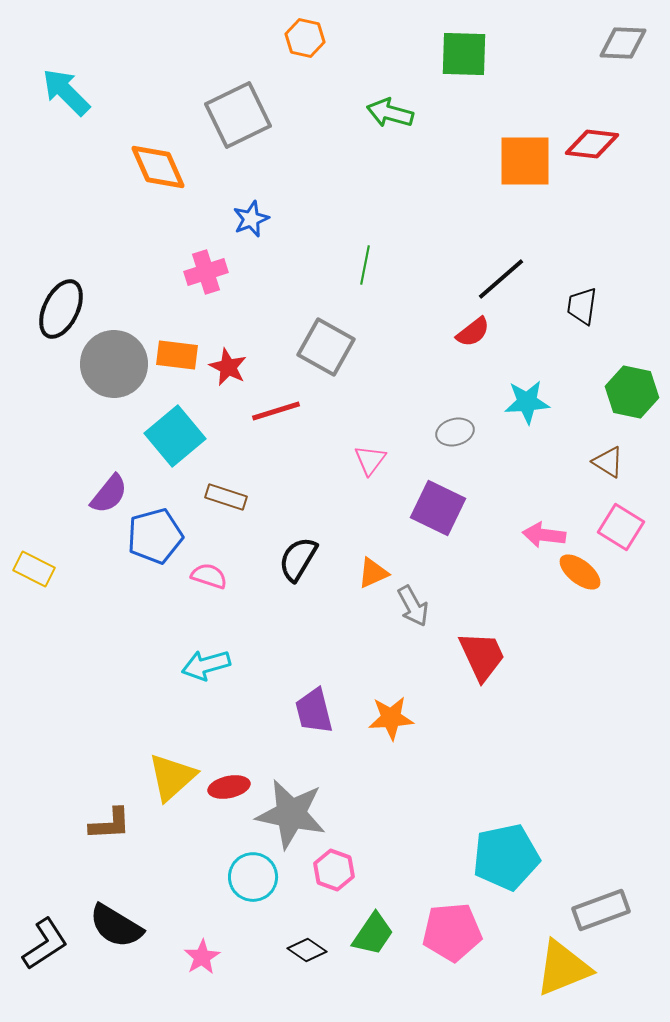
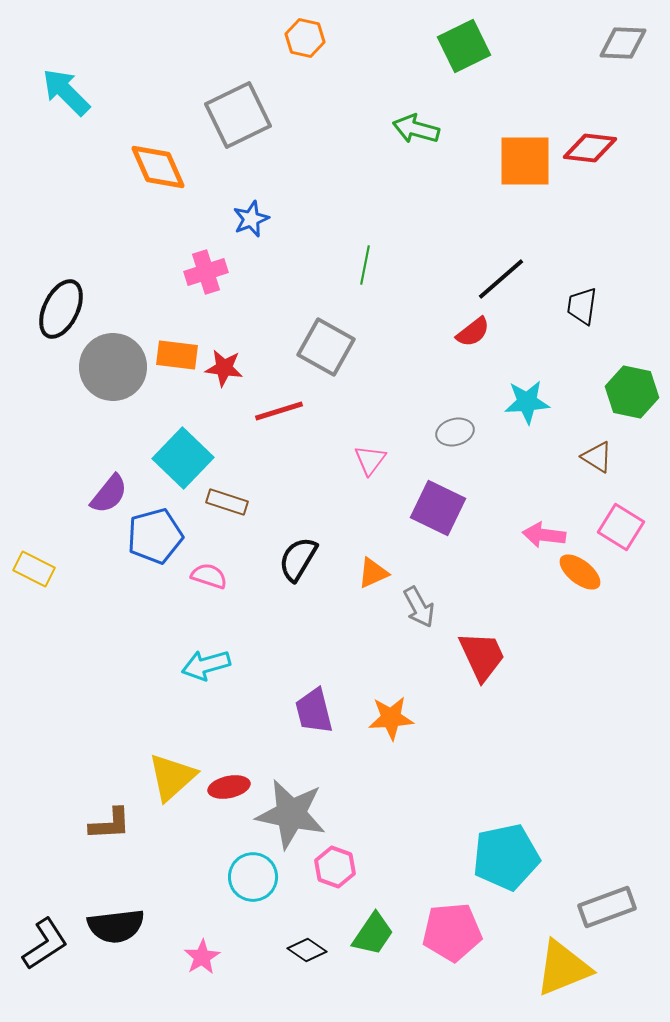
green square at (464, 54): moved 8 px up; rotated 28 degrees counterclockwise
green arrow at (390, 113): moved 26 px right, 16 px down
red diamond at (592, 144): moved 2 px left, 4 px down
gray circle at (114, 364): moved 1 px left, 3 px down
red star at (228, 367): moved 4 px left, 1 px down; rotated 18 degrees counterclockwise
red line at (276, 411): moved 3 px right
cyan square at (175, 436): moved 8 px right, 22 px down; rotated 6 degrees counterclockwise
brown triangle at (608, 462): moved 11 px left, 5 px up
brown rectangle at (226, 497): moved 1 px right, 5 px down
gray arrow at (413, 606): moved 6 px right, 1 px down
pink hexagon at (334, 870): moved 1 px right, 3 px up
gray rectangle at (601, 910): moved 6 px right, 3 px up
black semicircle at (116, 926): rotated 38 degrees counterclockwise
